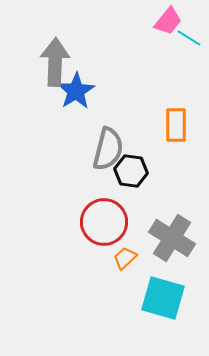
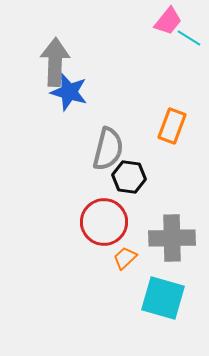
blue star: moved 7 px left, 1 px down; rotated 24 degrees counterclockwise
orange rectangle: moved 4 px left, 1 px down; rotated 20 degrees clockwise
black hexagon: moved 2 px left, 6 px down
gray cross: rotated 33 degrees counterclockwise
